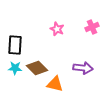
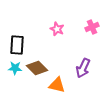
black rectangle: moved 2 px right
purple arrow: rotated 108 degrees clockwise
orange triangle: moved 2 px right, 1 px down
